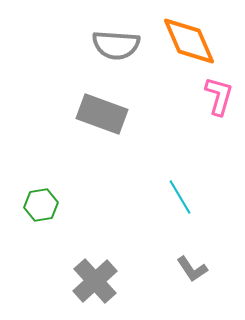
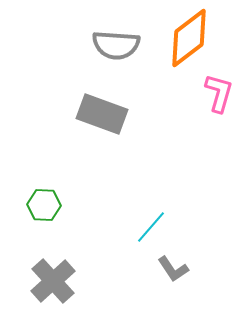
orange diamond: moved 3 px up; rotated 76 degrees clockwise
pink L-shape: moved 3 px up
cyan line: moved 29 px left, 30 px down; rotated 72 degrees clockwise
green hexagon: moved 3 px right; rotated 12 degrees clockwise
gray L-shape: moved 19 px left
gray cross: moved 42 px left
